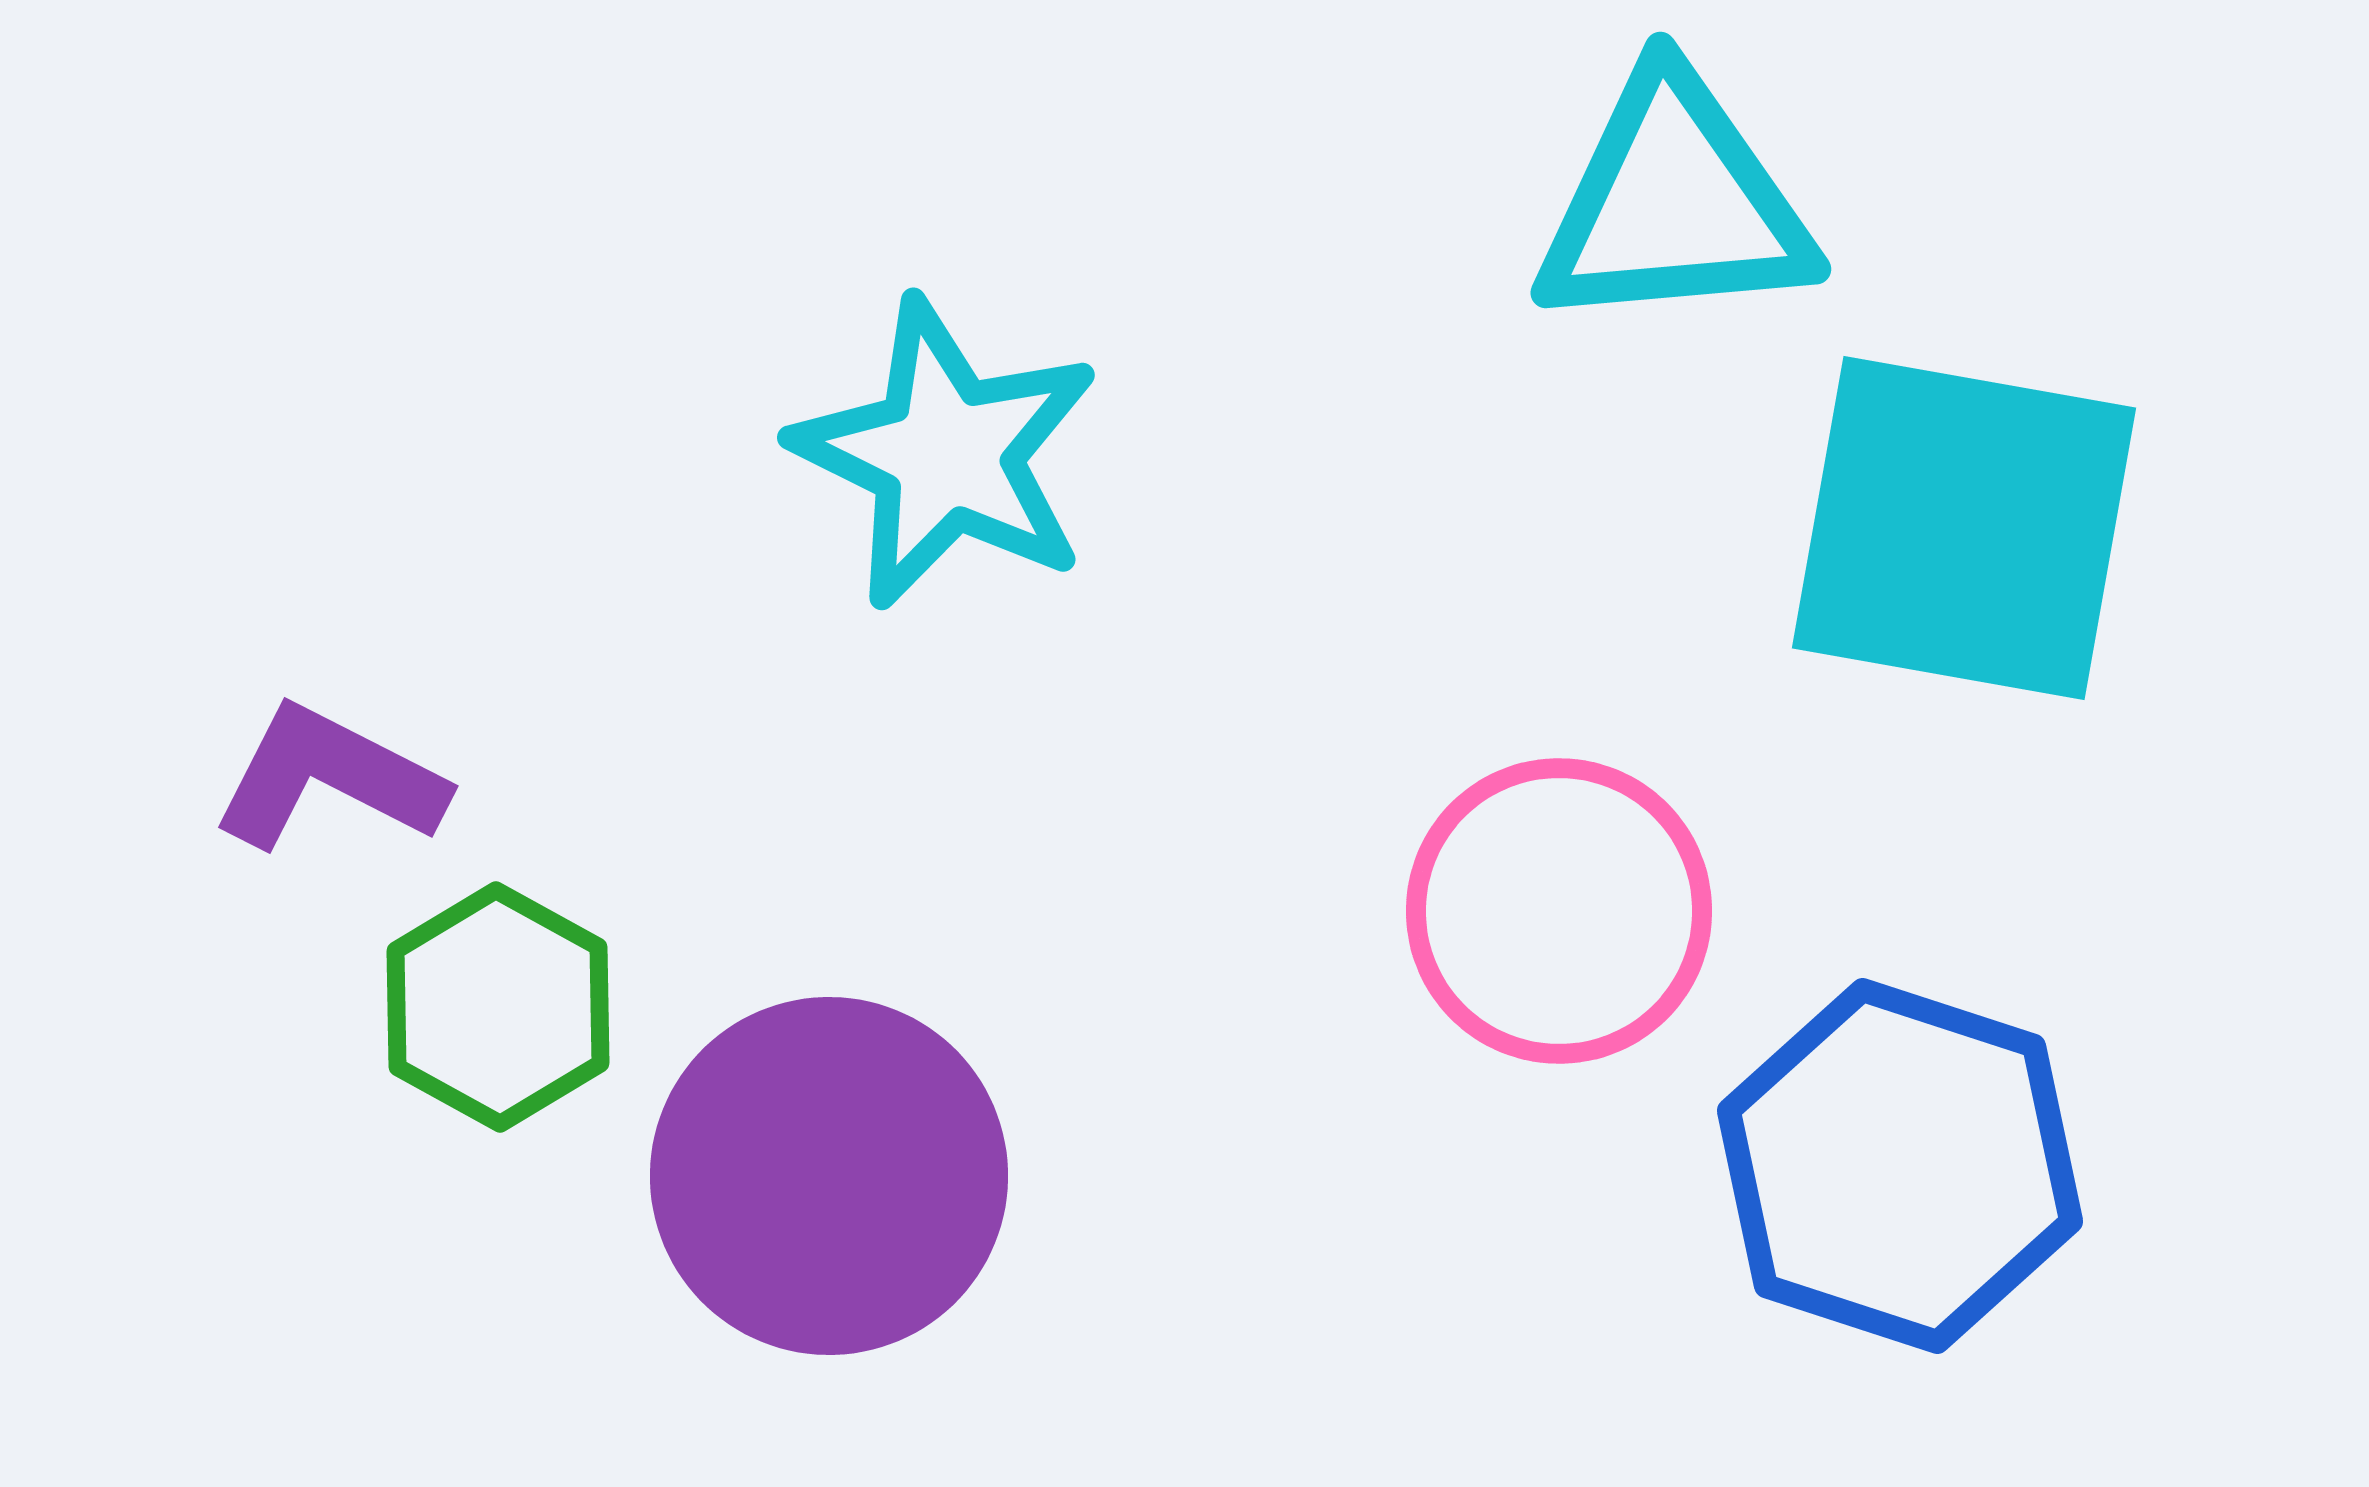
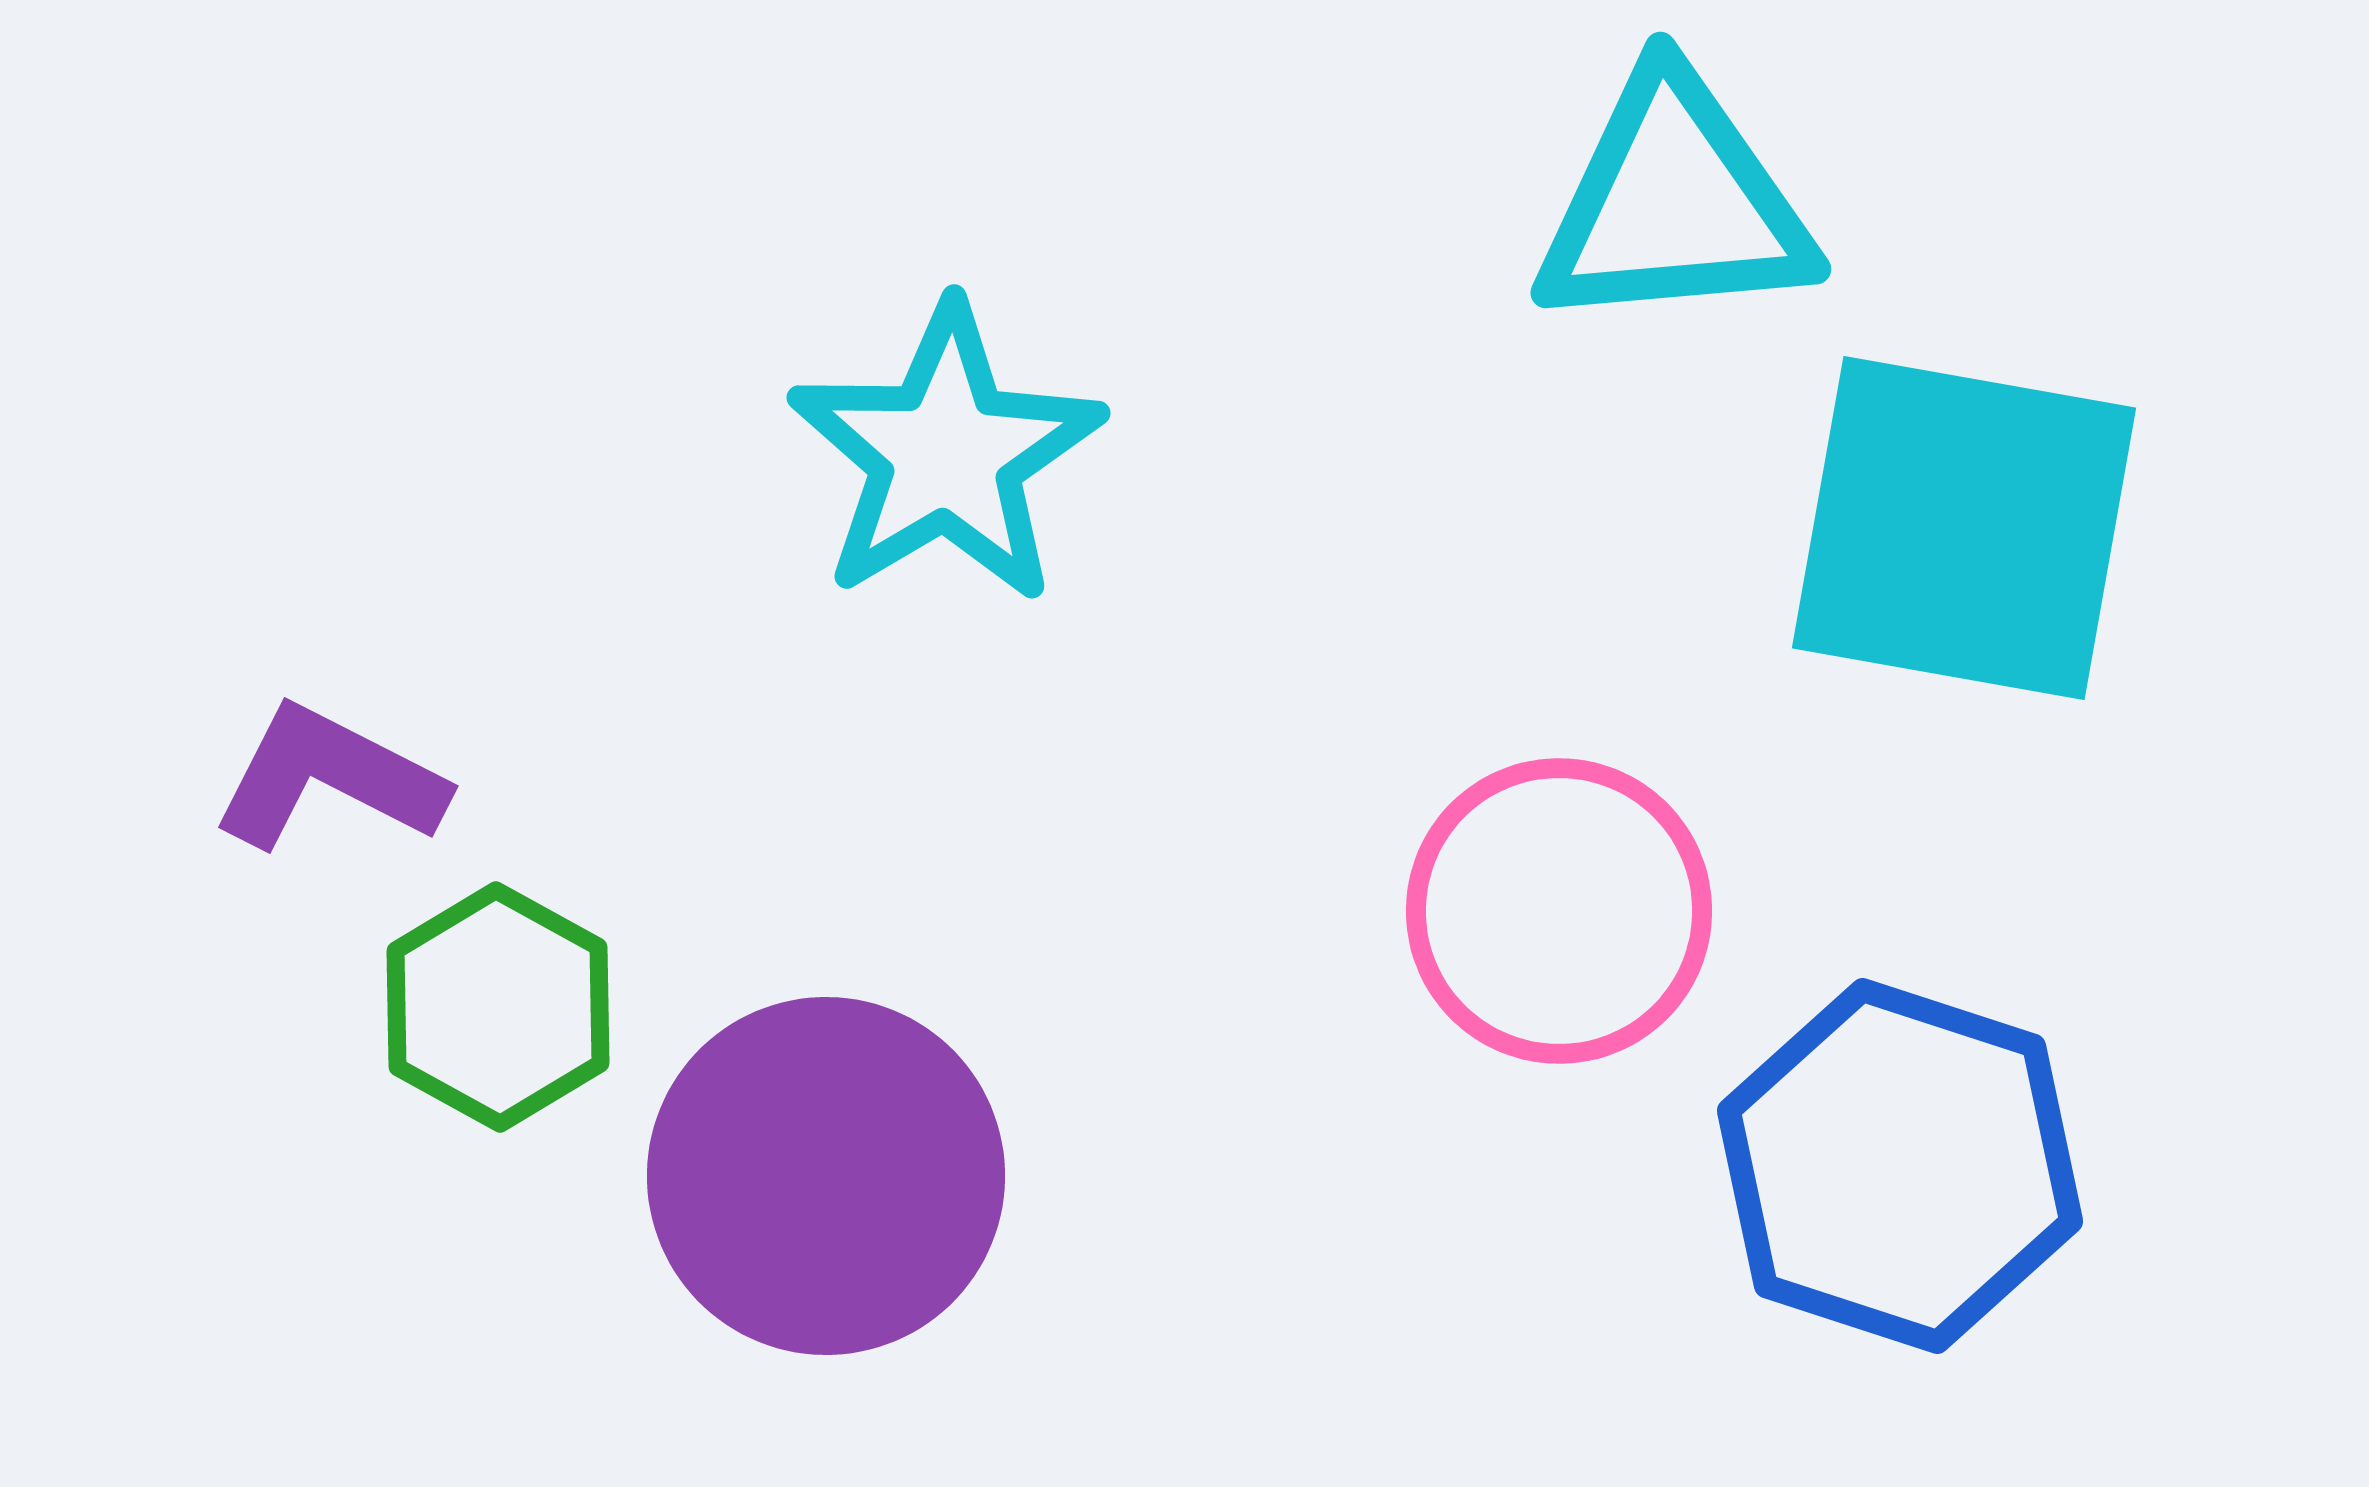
cyan star: rotated 15 degrees clockwise
purple circle: moved 3 px left
